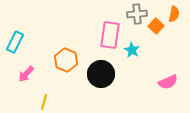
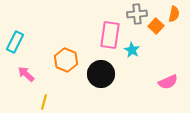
pink arrow: rotated 90 degrees clockwise
